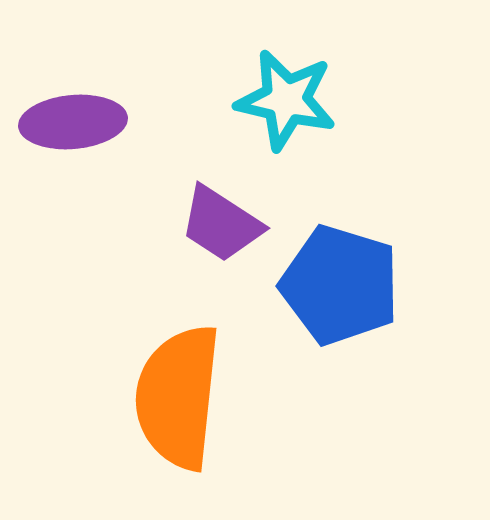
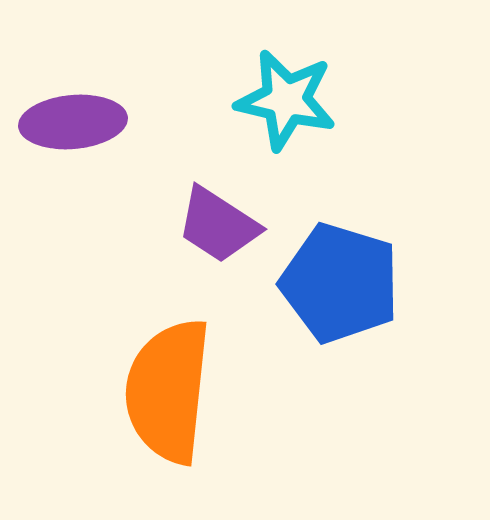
purple trapezoid: moved 3 px left, 1 px down
blue pentagon: moved 2 px up
orange semicircle: moved 10 px left, 6 px up
